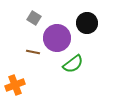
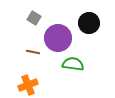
black circle: moved 2 px right
purple circle: moved 1 px right
green semicircle: rotated 135 degrees counterclockwise
orange cross: moved 13 px right
